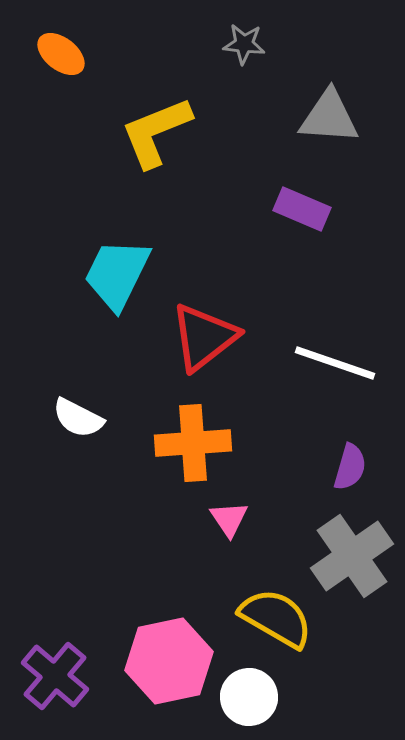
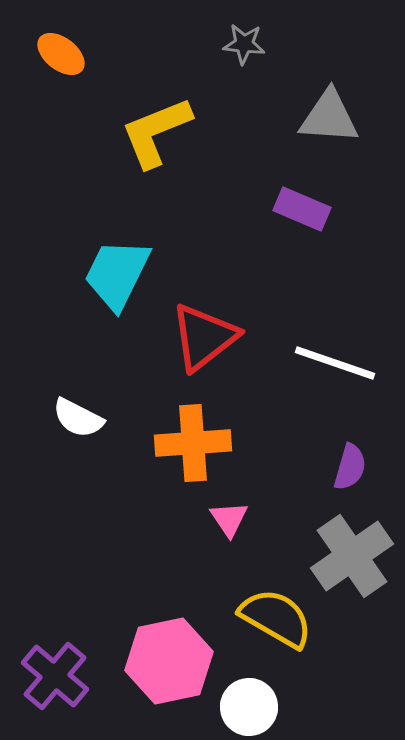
white circle: moved 10 px down
